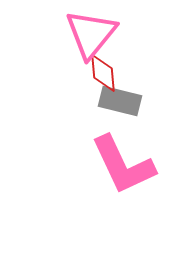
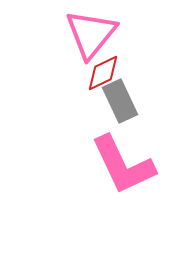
red diamond: rotated 69 degrees clockwise
gray rectangle: rotated 51 degrees clockwise
